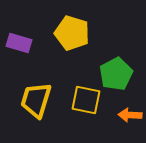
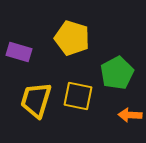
yellow pentagon: moved 5 px down
purple rectangle: moved 9 px down
green pentagon: moved 1 px right, 1 px up
yellow square: moved 8 px left, 4 px up
